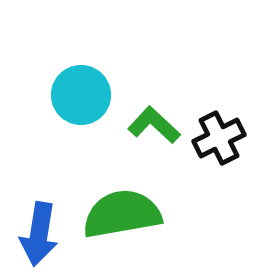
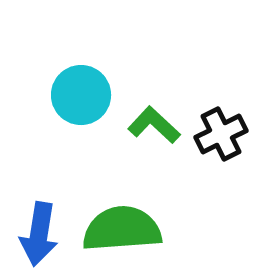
black cross: moved 2 px right, 4 px up
green semicircle: moved 15 px down; rotated 6 degrees clockwise
